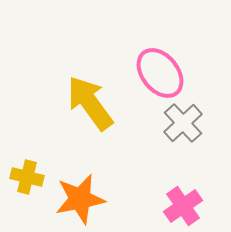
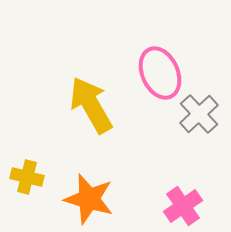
pink ellipse: rotated 15 degrees clockwise
yellow arrow: moved 1 px right, 2 px down; rotated 6 degrees clockwise
gray cross: moved 16 px right, 9 px up
orange star: moved 9 px right; rotated 27 degrees clockwise
